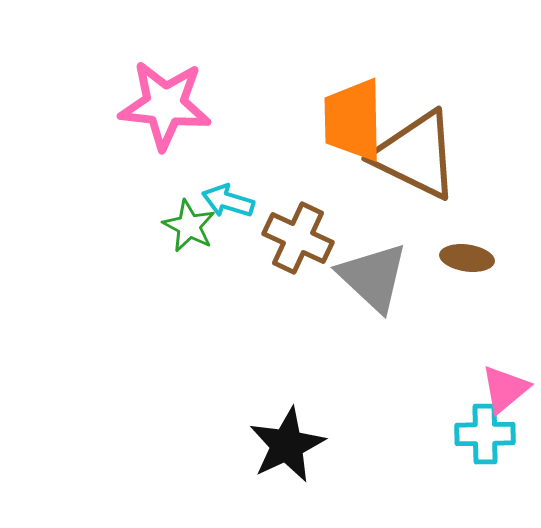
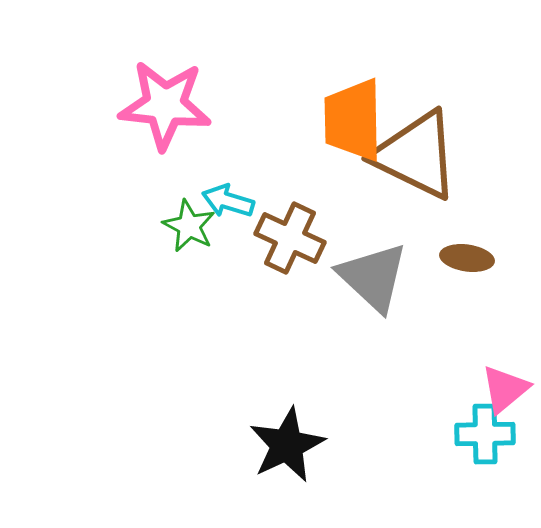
brown cross: moved 8 px left
